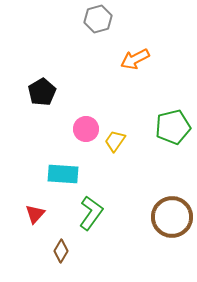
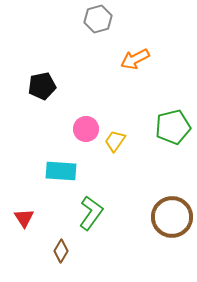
black pentagon: moved 6 px up; rotated 20 degrees clockwise
cyan rectangle: moved 2 px left, 3 px up
red triangle: moved 11 px left, 4 px down; rotated 15 degrees counterclockwise
